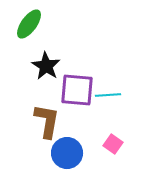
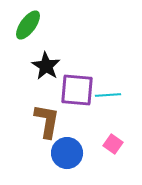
green ellipse: moved 1 px left, 1 px down
